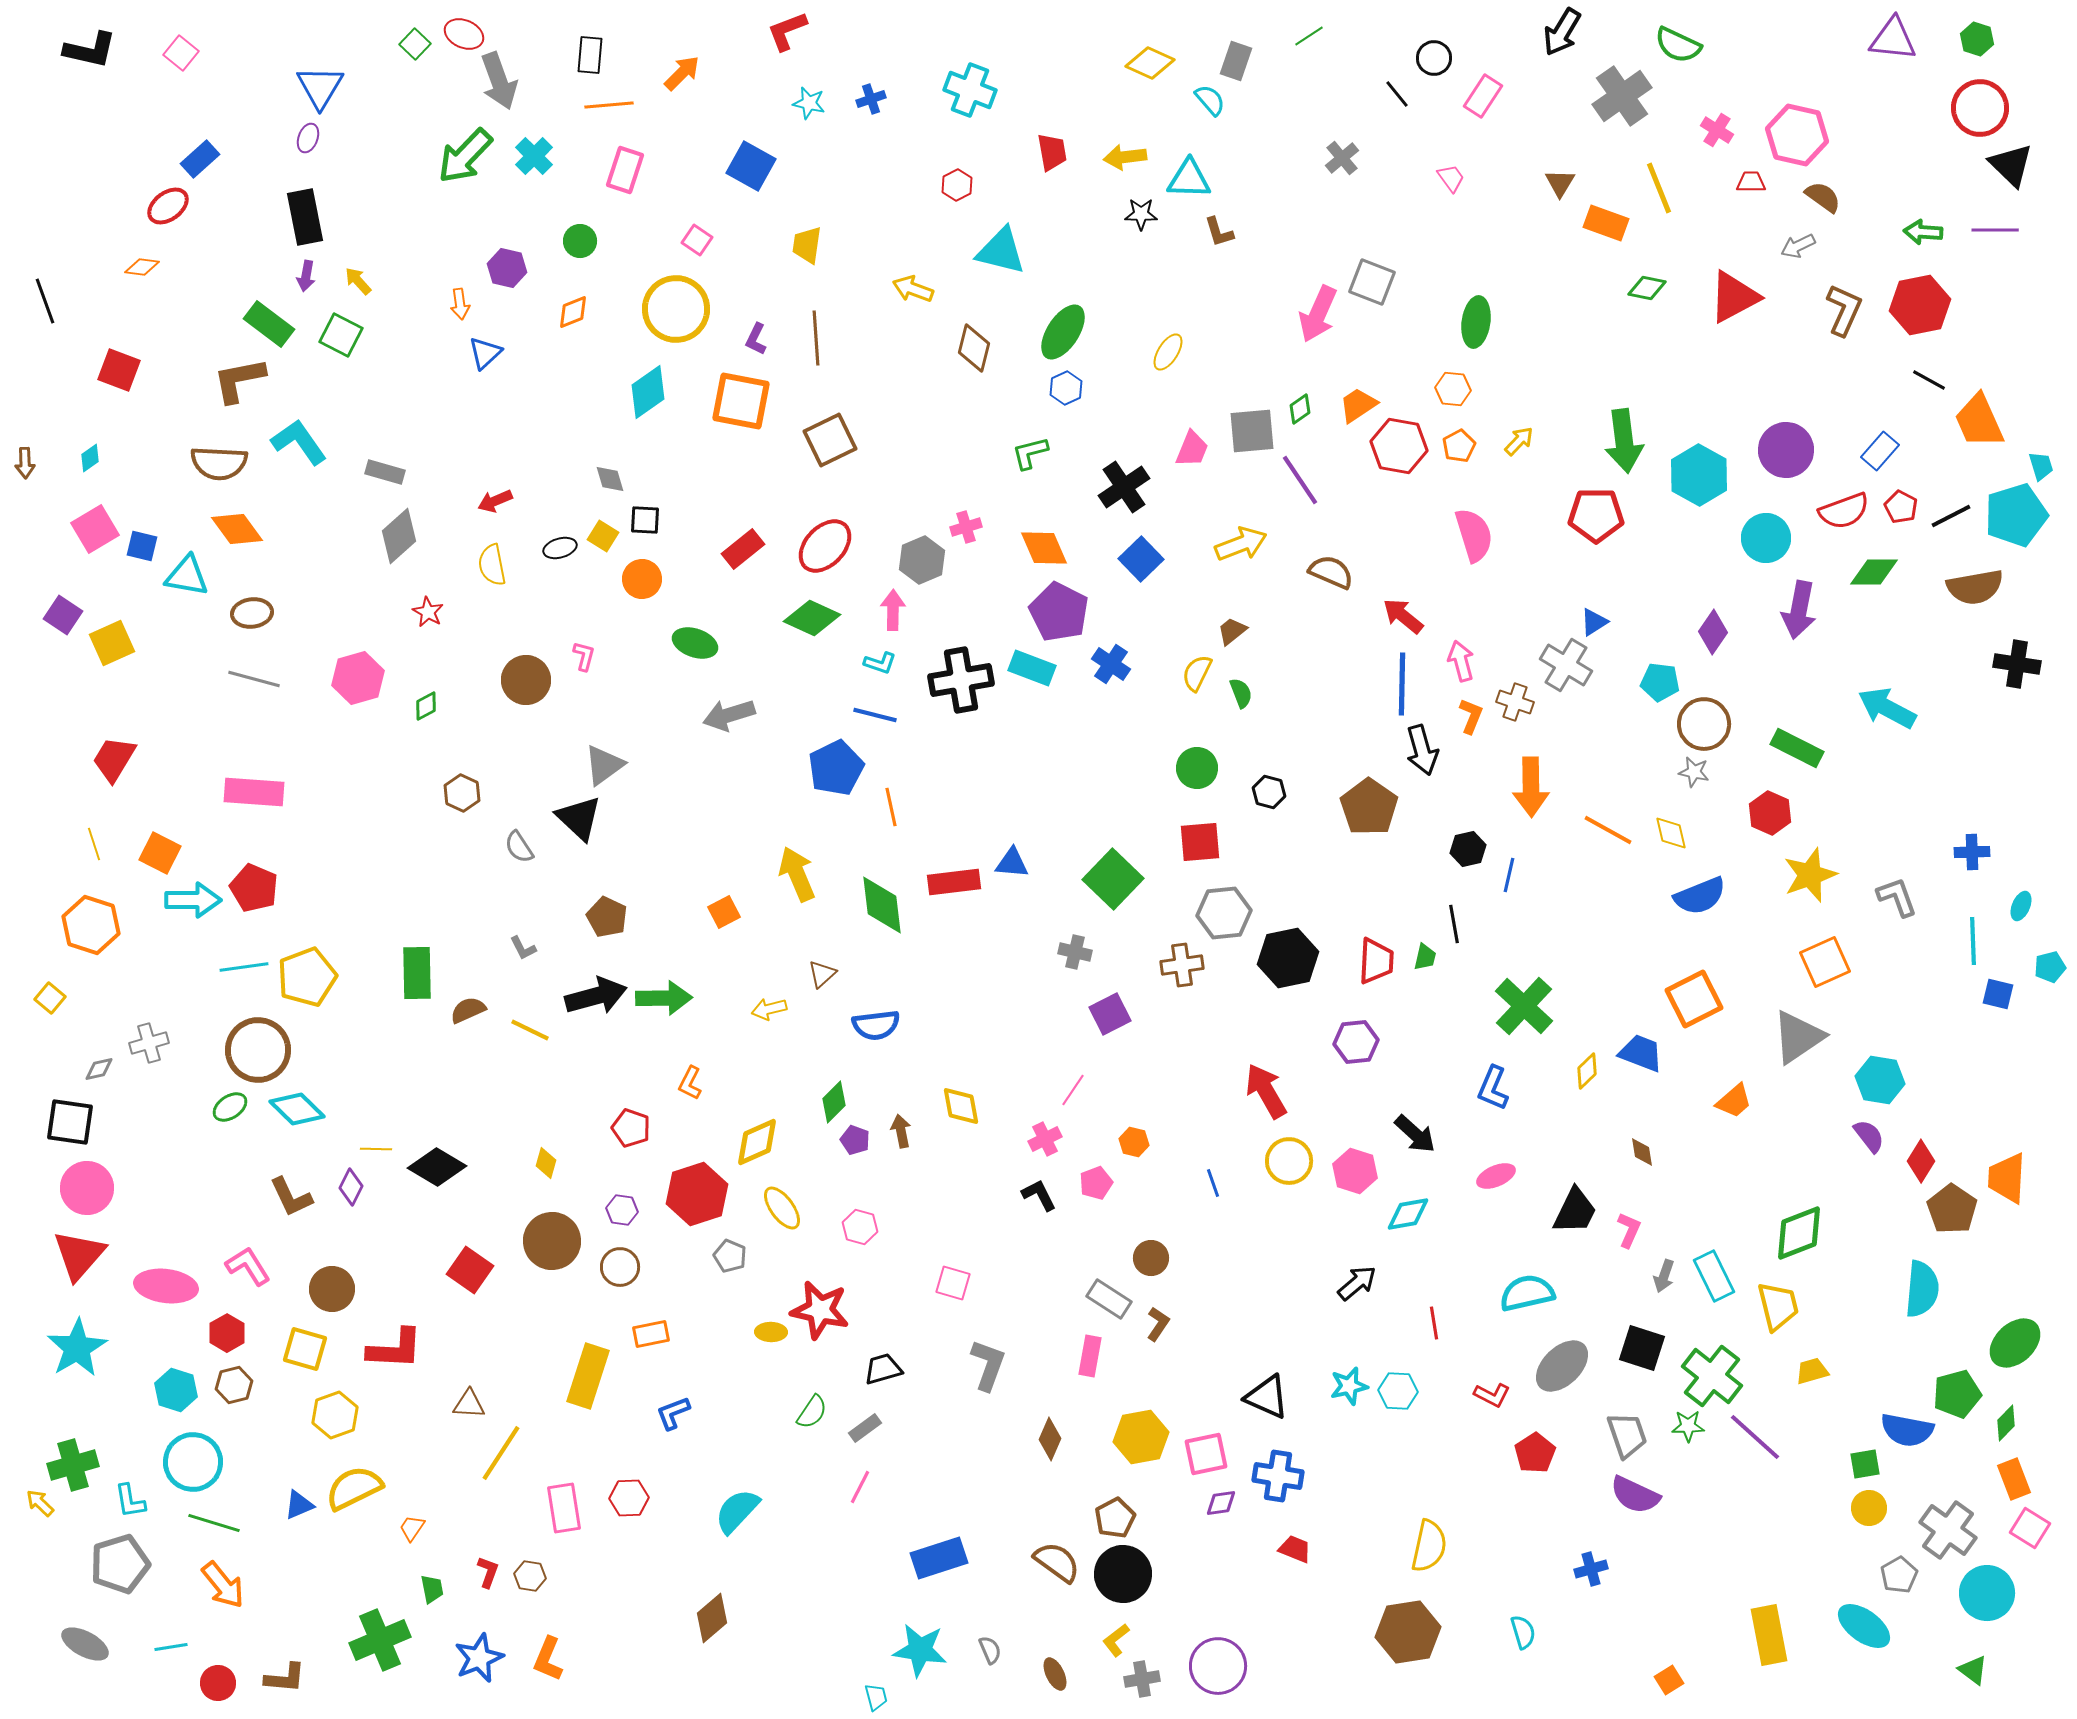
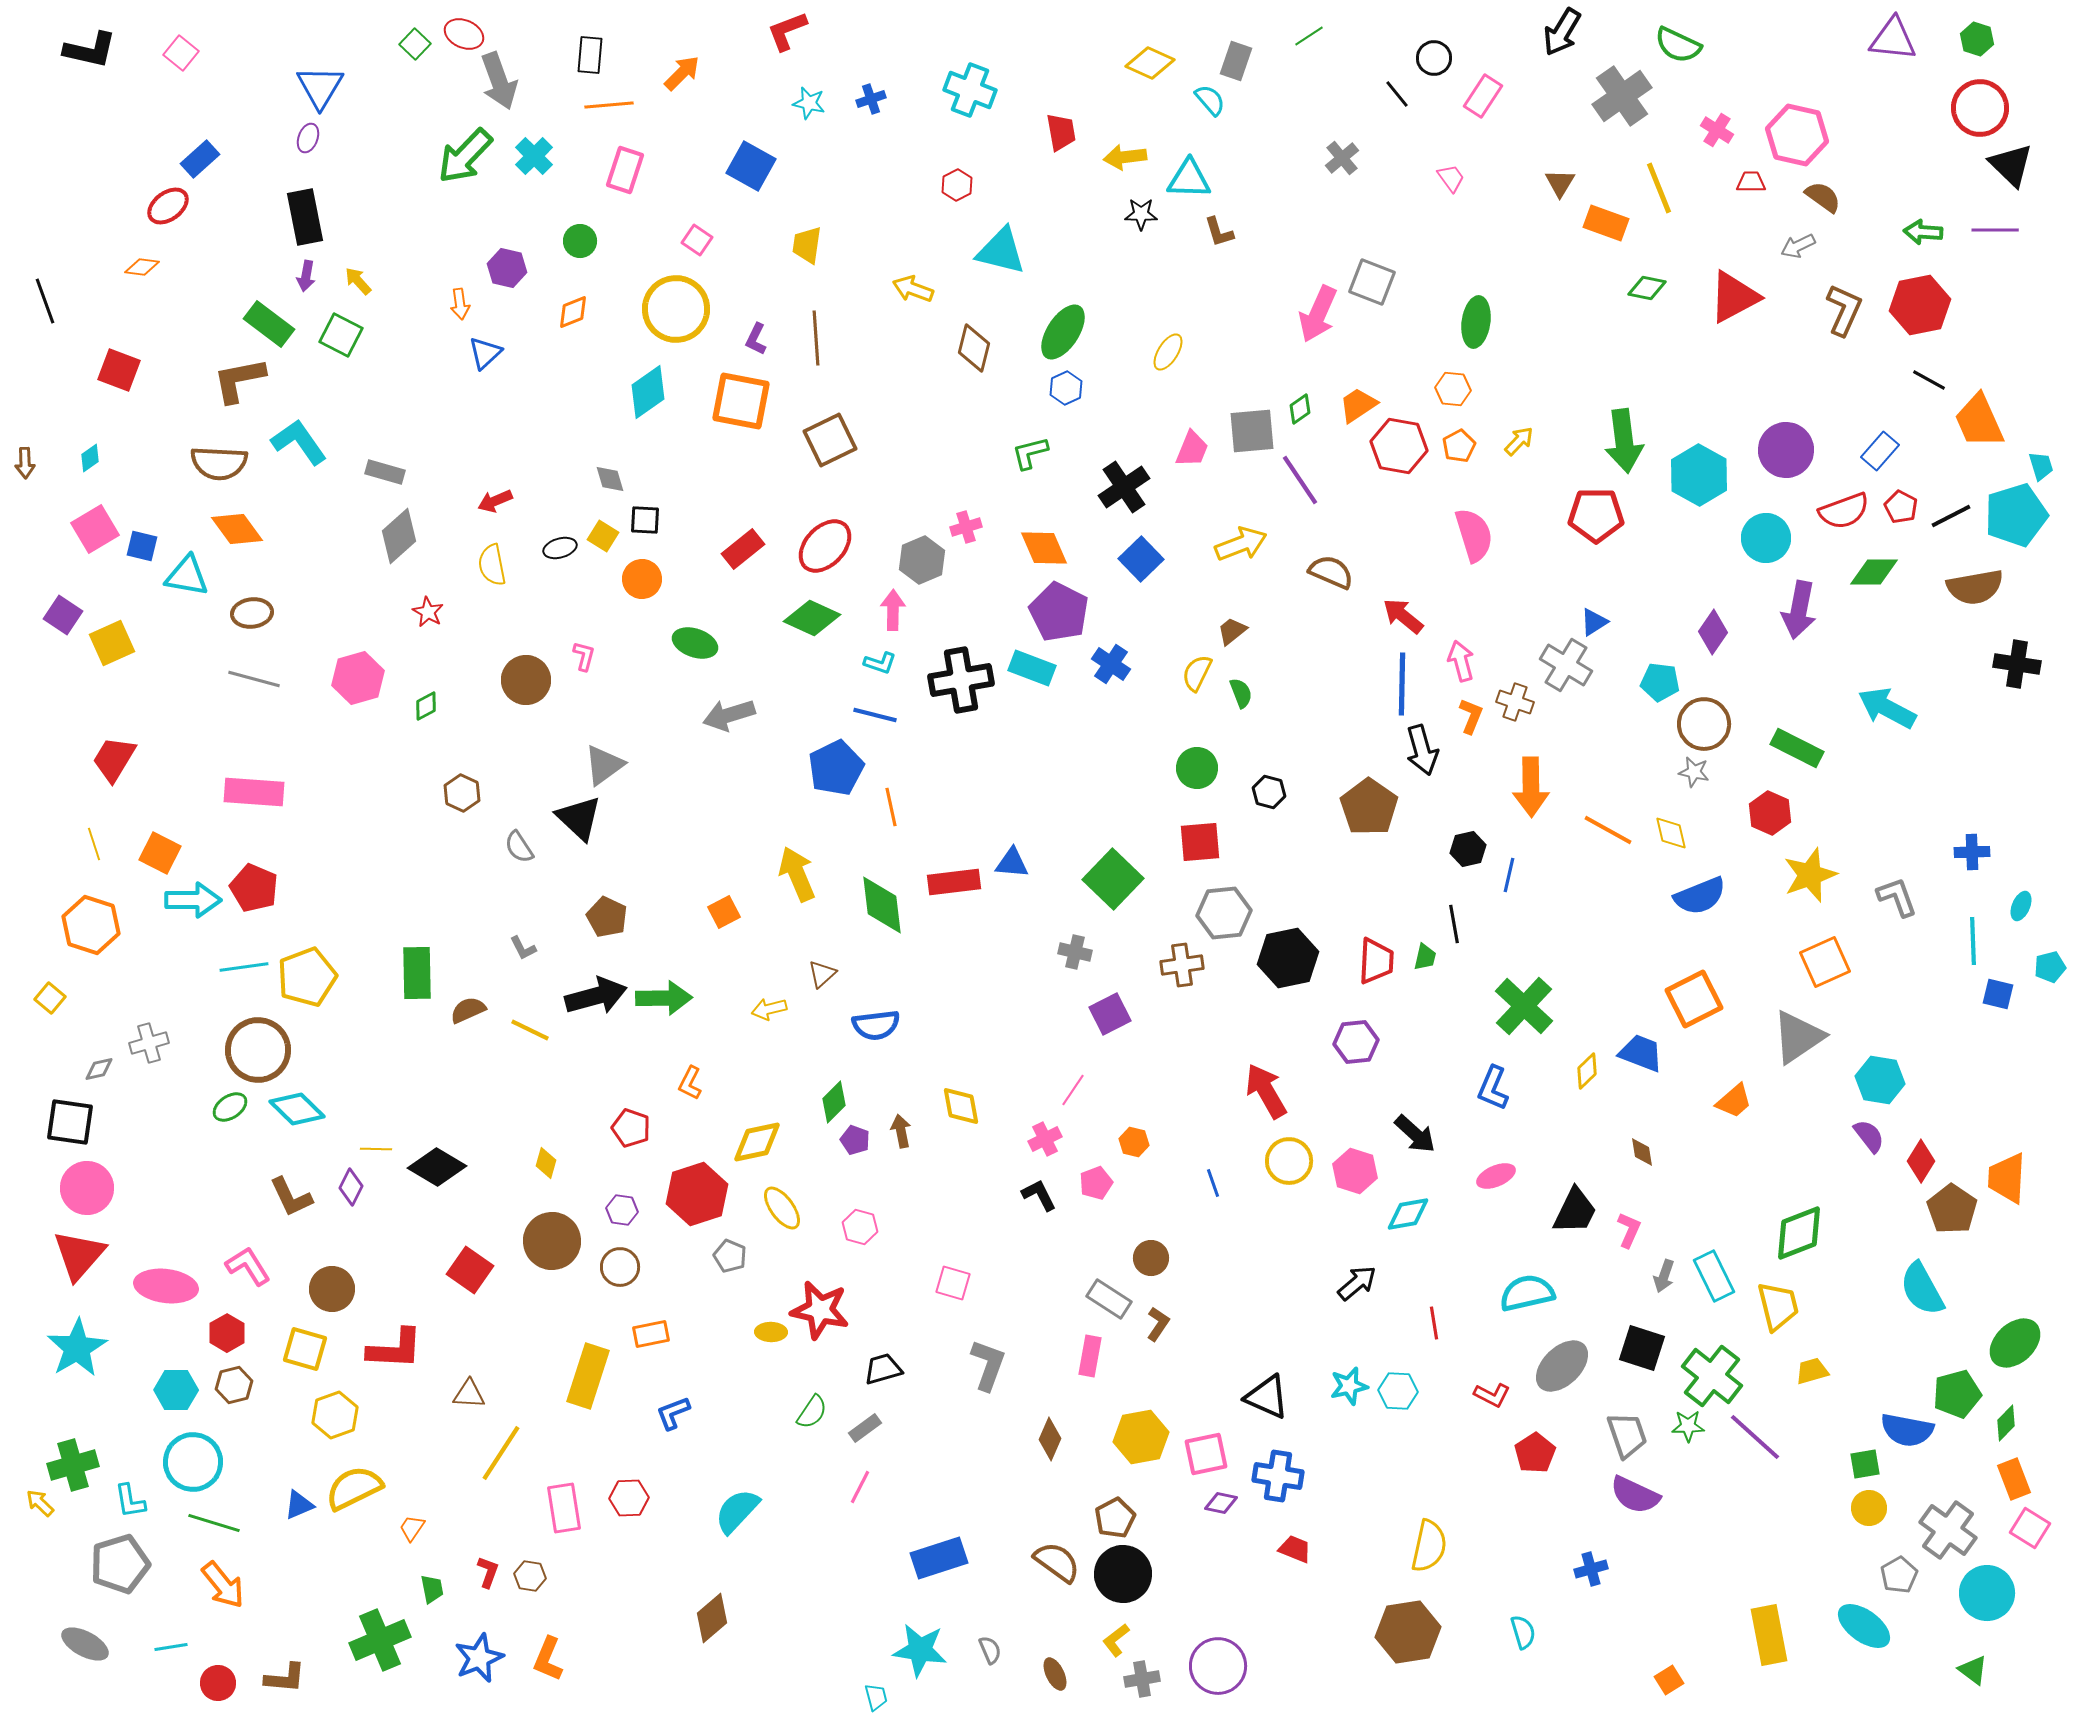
red trapezoid at (1052, 152): moved 9 px right, 20 px up
yellow diamond at (757, 1142): rotated 12 degrees clockwise
cyan semicircle at (1922, 1289): rotated 146 degrees clockwise
cyan hexagon at (176, 1390): rotated 18 degrees counterclockwise
brown triangle at (469, 1404): moved 10 px up
purple diamond at (1221, 1503): rotated 20 degrees clockwise
